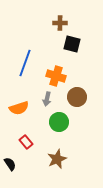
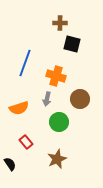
brown circle: moved 3 px right, 2 px down
